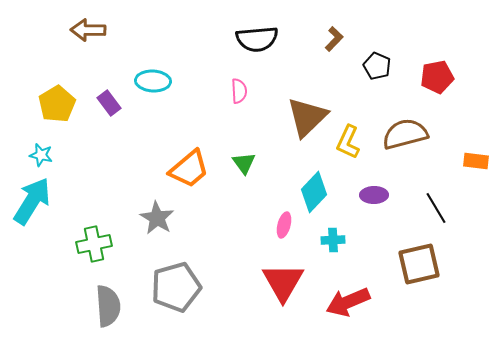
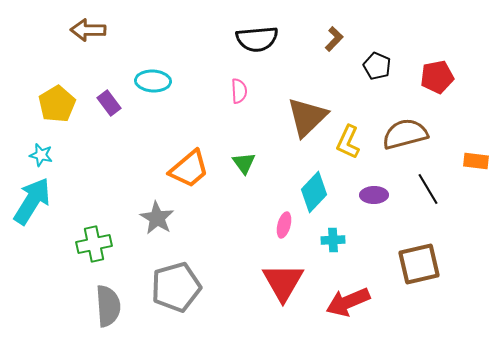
black line: moved 8 px left, 19 px up
